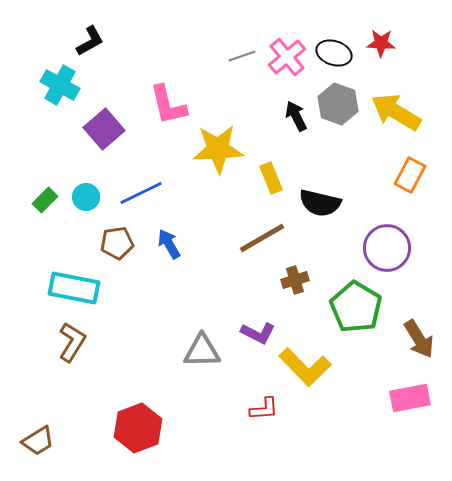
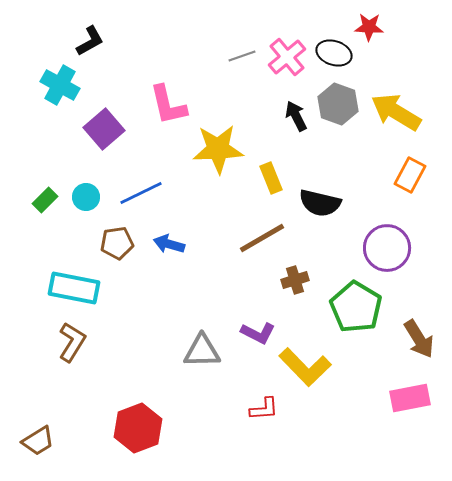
red star: moved 12 px left, 16 px up
blue arrow: rotated 44 degrees counterclockwise
